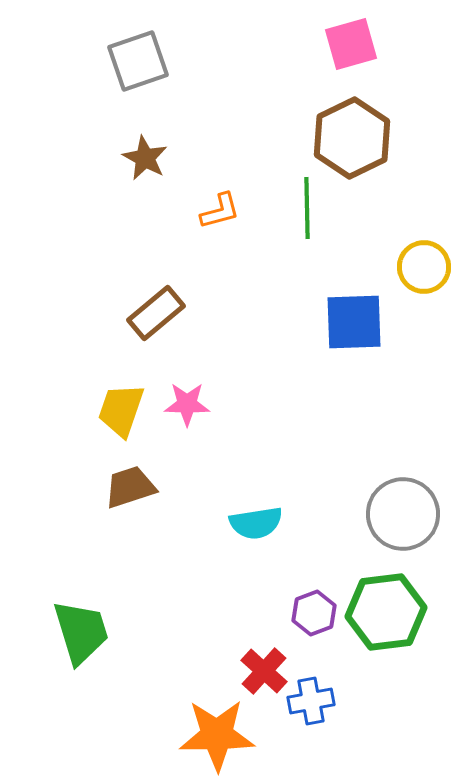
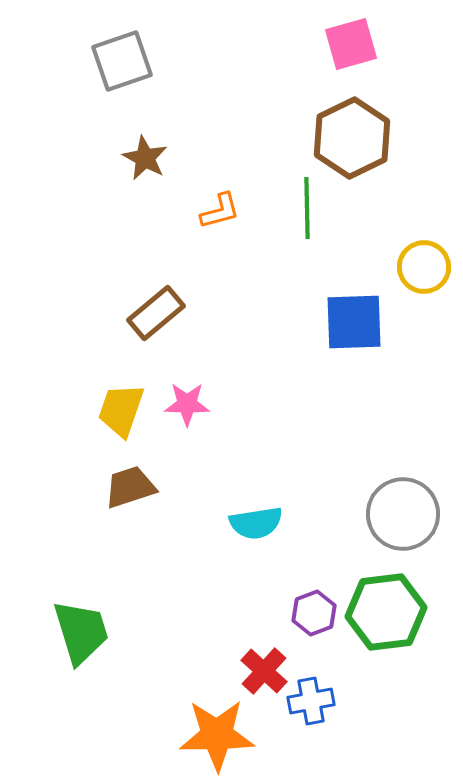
gray square: moved 16 px left
